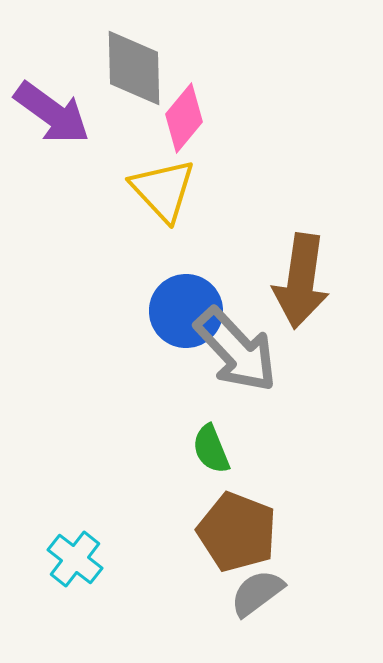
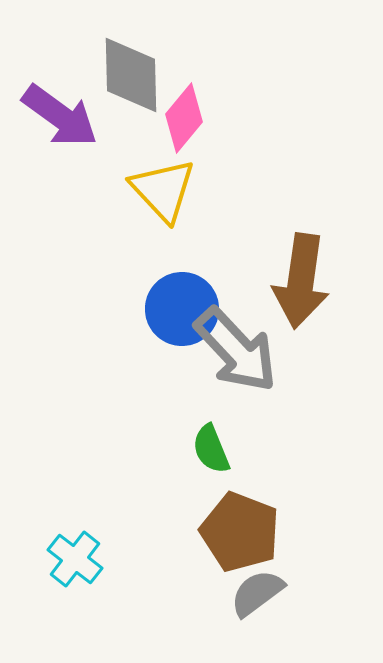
gray diamond: moved 3 px left, 7 px down
purple arrow: moved 8 px right, 3 px down
blue circle: moved 4 px left, 2 px up
brown pentagon: moved 3 px right
